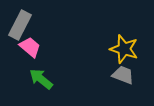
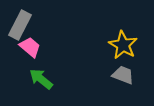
yellow star: moved 1 px left, 4 px up; rotated 12 degrees clockwise
